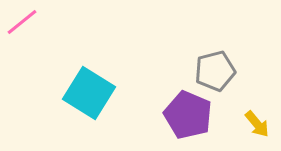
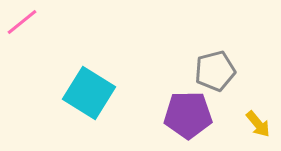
purple pentagon: rotated 24 degrees counterclockwise
yellow arrow: moved 1 px right
